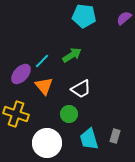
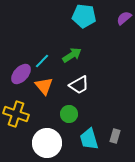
white trapezoid: moved 2 px left, 4 px up
